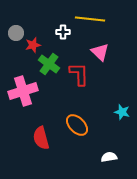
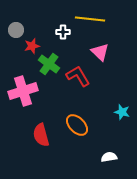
gray circle: moved 3 px up
red star: moved 1 px left, 1 px down
red L-shape: moved 1 px left, 2 px down; rotated 30 degrees counterclockwise
red semicircle: moved 3 px up
